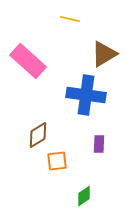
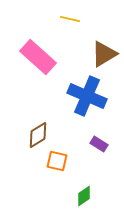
pink rectangle: moved 10 px right, 4 px up
blue cross: moved 1 px right, 1 px down; rotated 15 degrees clockwise
purple rectangle: rotated 60 degrees counterclockwise
orange square: rotated 20 degrees clockwise
